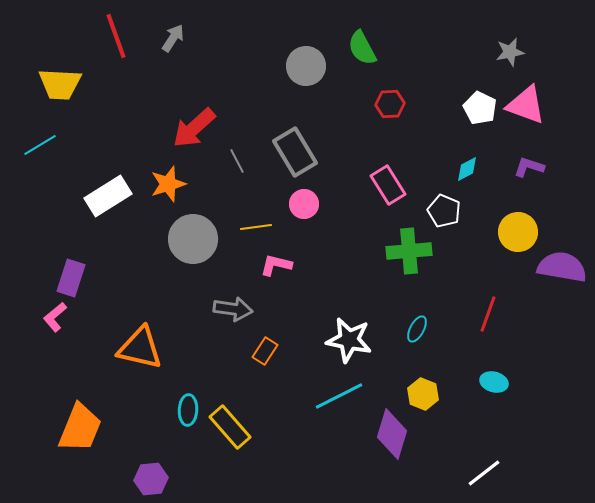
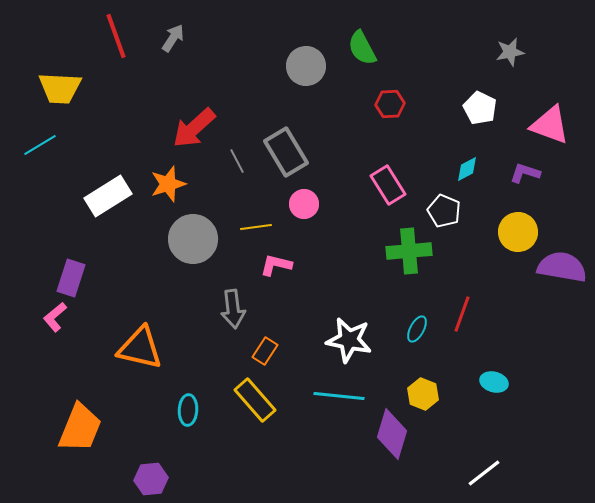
yellow trapezoid at (60, 84): moved 4 px down
pink triangle at (526, 105): moved 24 px right, 20 px down
gray rectangle at (295, 152): moved 9 px left
purple L-shape at (529, 167): moved 4 px left, 6 px down
gray arrow at (233, 309): rotated 75 degrees clockwise
red line at (488, 314): moved 26 px left
cyan line at (339, 396): rotated 33 degrees clockwise
yellow rectangle at (230, 427): moved 25 px right, 27 px up
